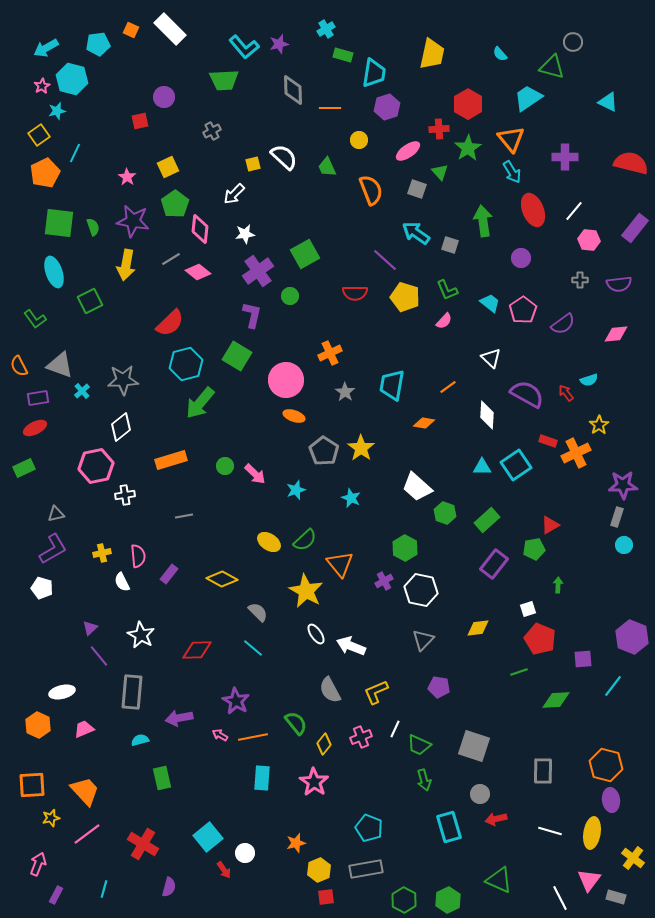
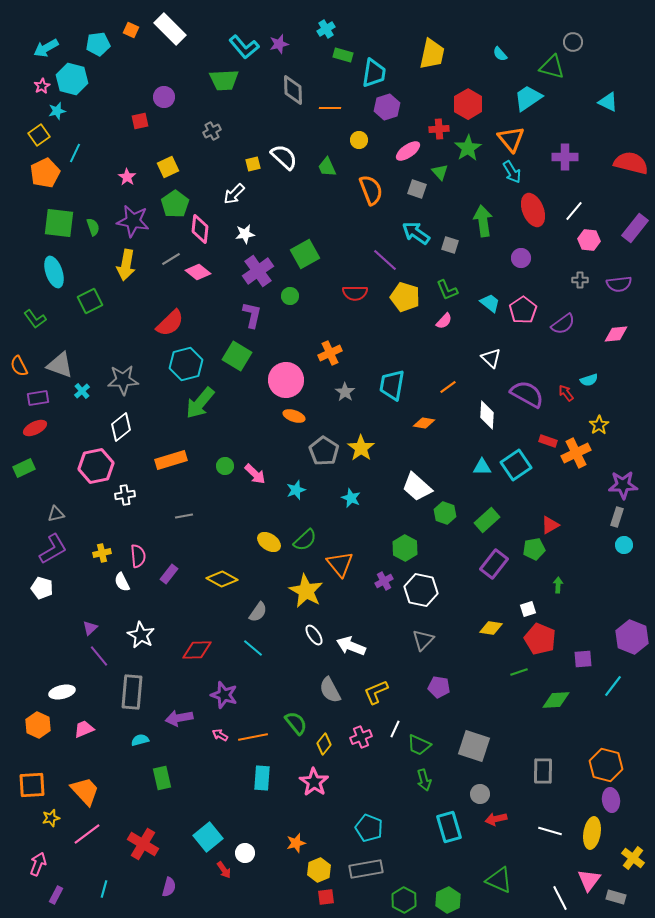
gray semicircle at (258, 612): rotated 80 degrees clockwise
yellow diamond at (478, 628): moved 13 px right; rotated 15 degrees clockwise
white ellipse at (316, 634): moved 2 px left, 1 px down
purple star at (236, 701): moved 12 px left, 6 px up; rotated 12 degrees counterclockwise
